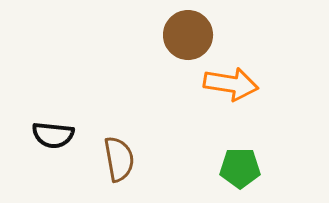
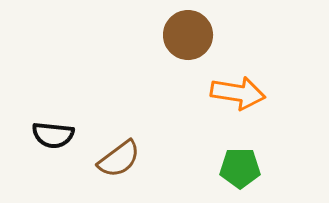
orange arrow: moved 7 px right, 9 px down
brown semicircle: rotated 63 degrees clockwise
